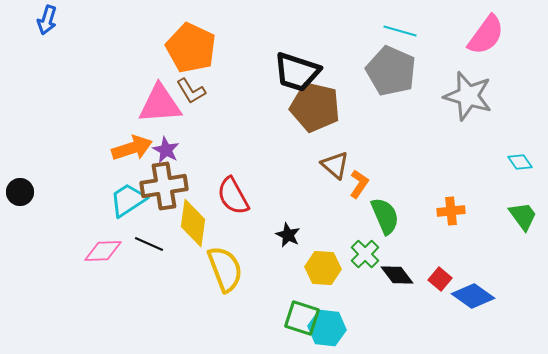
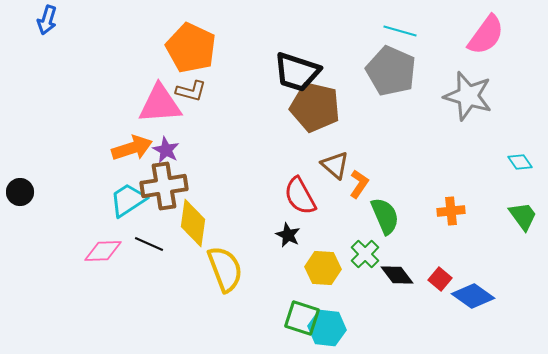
brown L-shape: rotated 44 degrees counterclockwise
red semicircle: moved 67 px right
